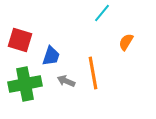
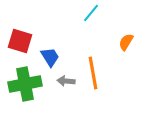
cyan line: moved 11 px left
red square: moved 1 px down
blue trapezoid: moved 1 px left, 1 px down; rotated 50 degrees counterclockwise
gray arrow: rotated 18 degrees counterclockwise
